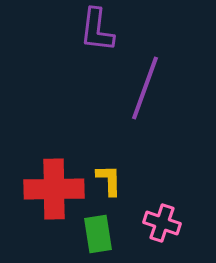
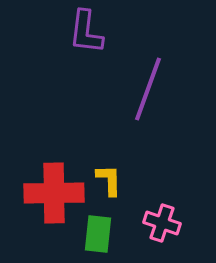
purple L-shape: moved 11 px left, 2 px down
purple line: moved 3 px right, 1 px down
red cross: moved 4 px down
green rectangle: rotated 15 degrees clockwise
